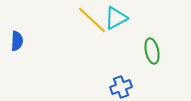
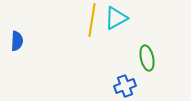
yellow line: rotated 56 degrees clockwise
green ellipse: moved 5 px left, 7 px down
blue cross: moved 4 px right, 1 px up
